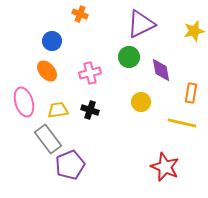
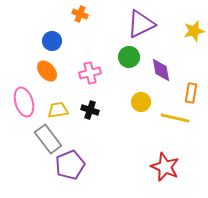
yellow line: moved 7 px left, 5 px up
